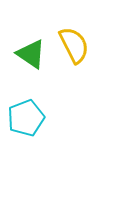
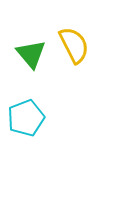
green triangle: rotated 16 degrees clockwise
